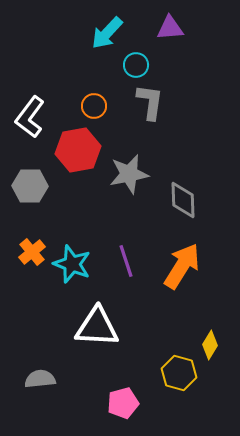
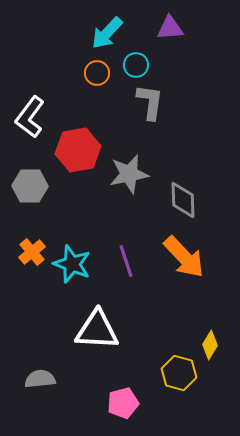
orange circle: moved 3 px right, 33 px up
orange arrow: moved 2 px right, 9 px up; rotated 105 degrees clockwise
white triangle: moved 3 px down
